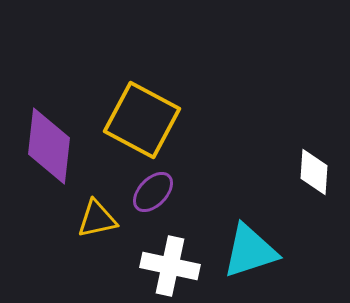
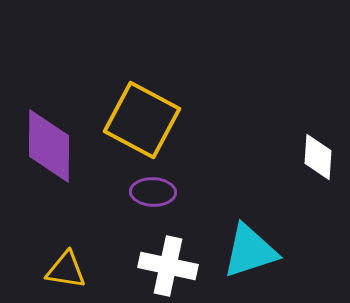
purple diamond: rotated 6 degrees counterclockwise
white diamond: moved 4 px right, 15 px up
purple ellipse: rotated 48 degrees clockwise
yellow triangle: moved 31 px left, 51 px down; rotated 21 degrees clockwise
white cross: moved 2 px left
